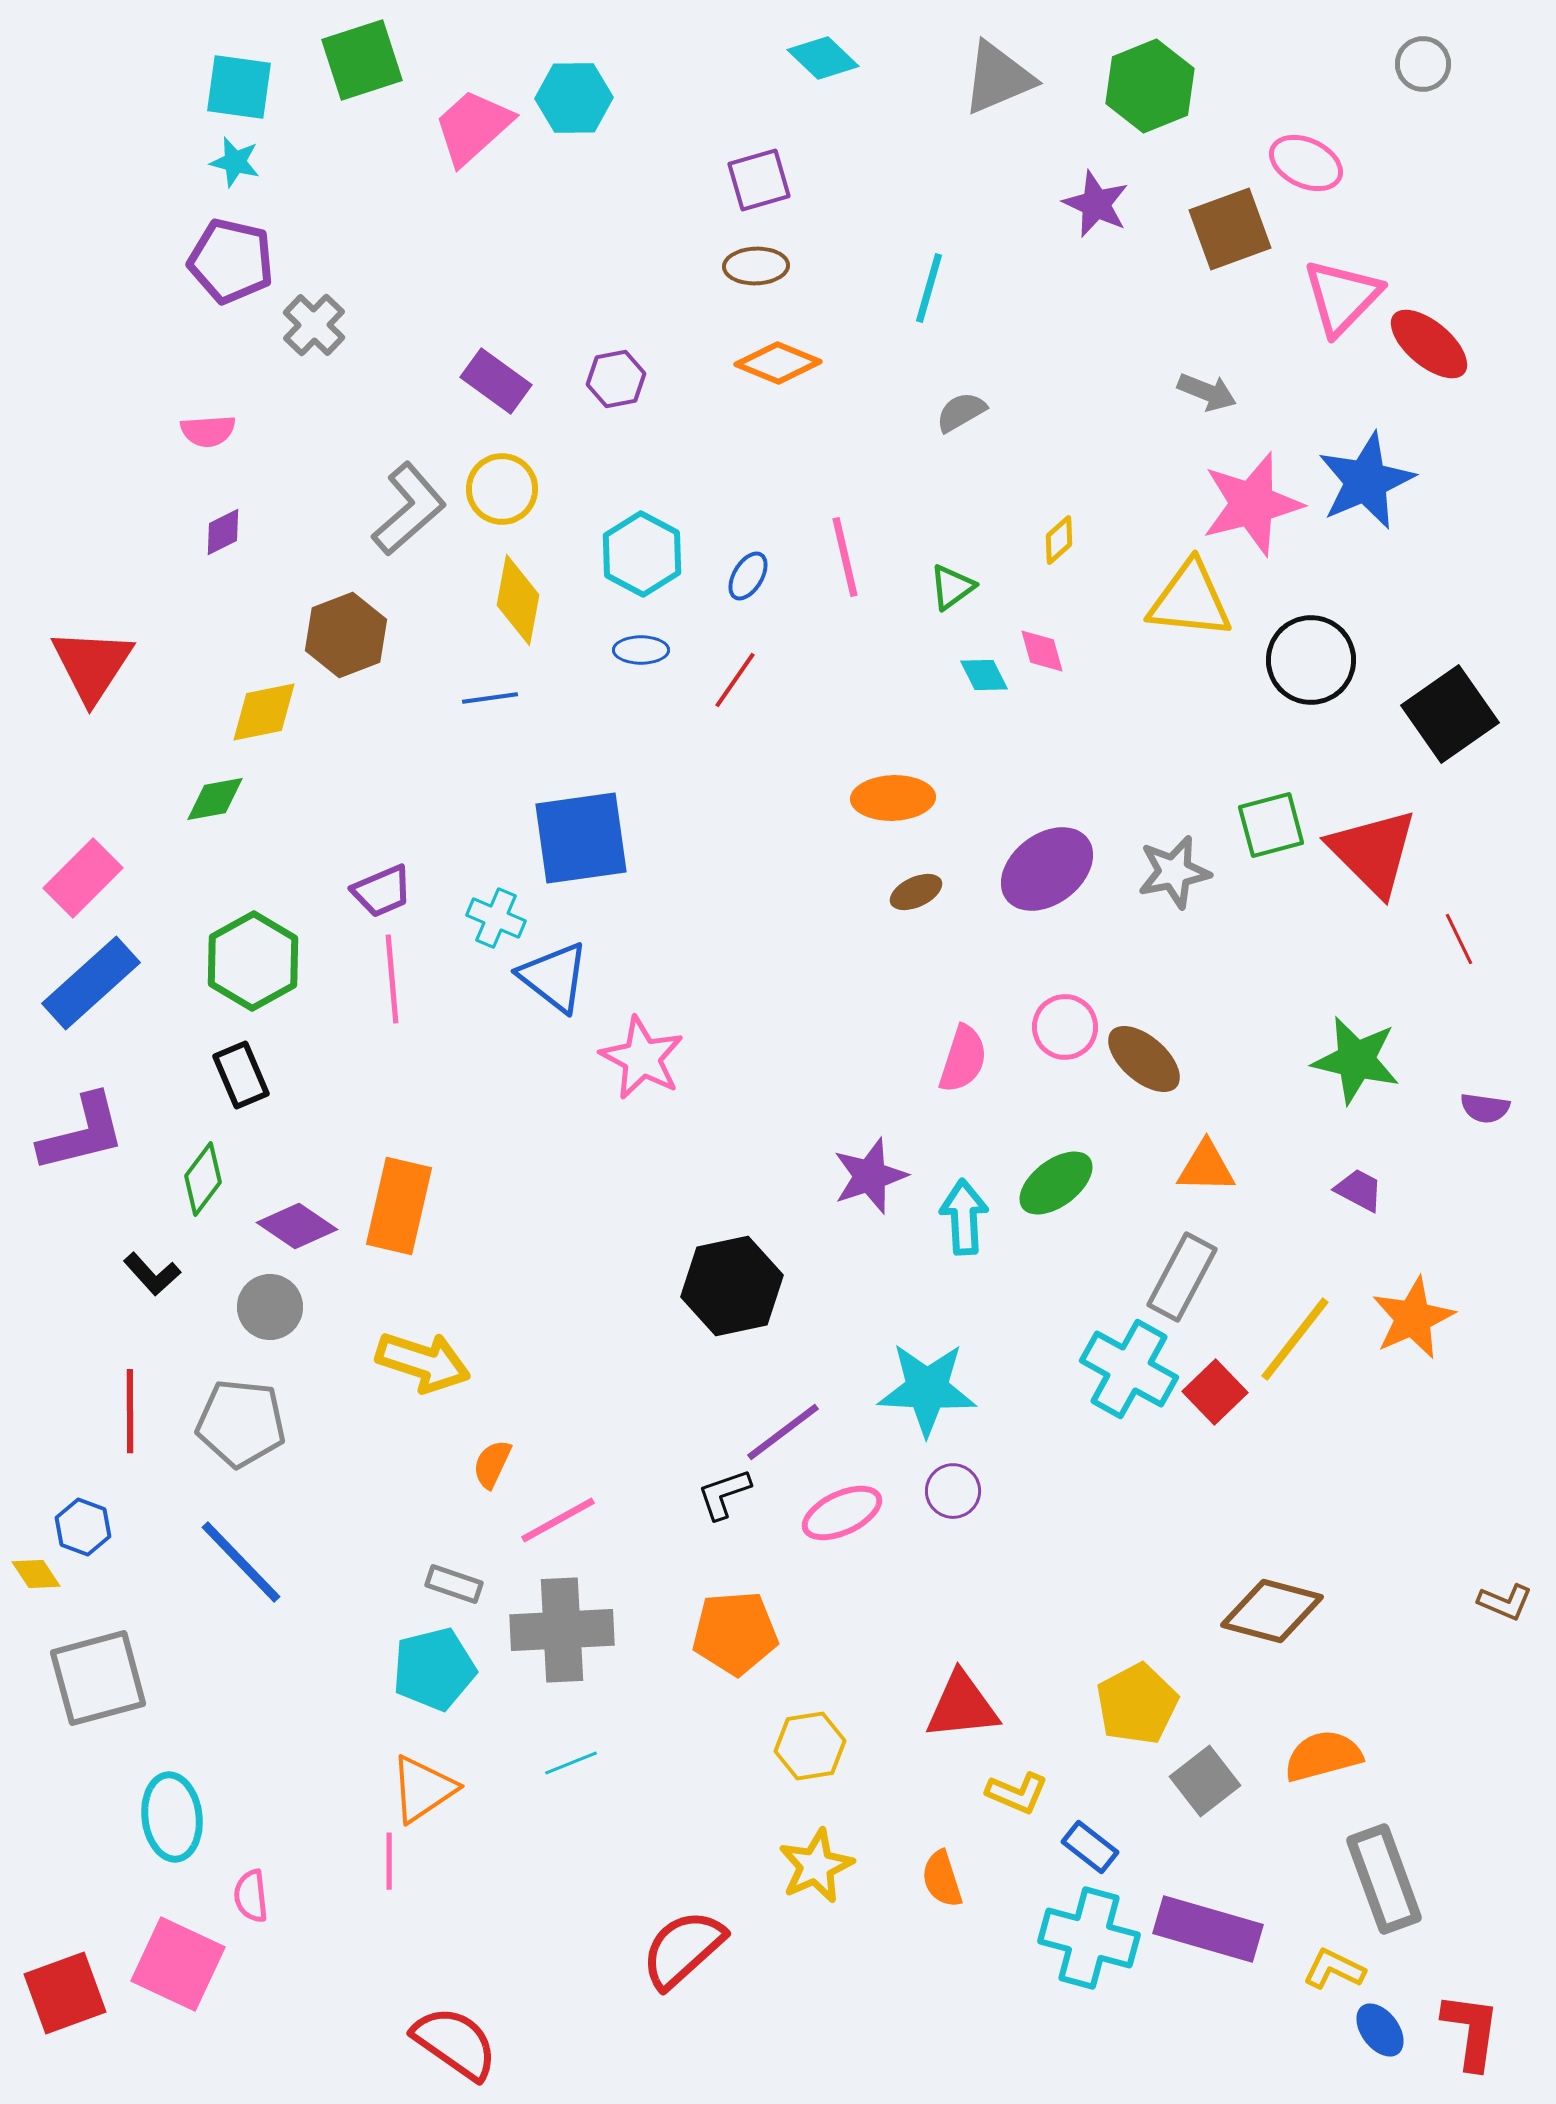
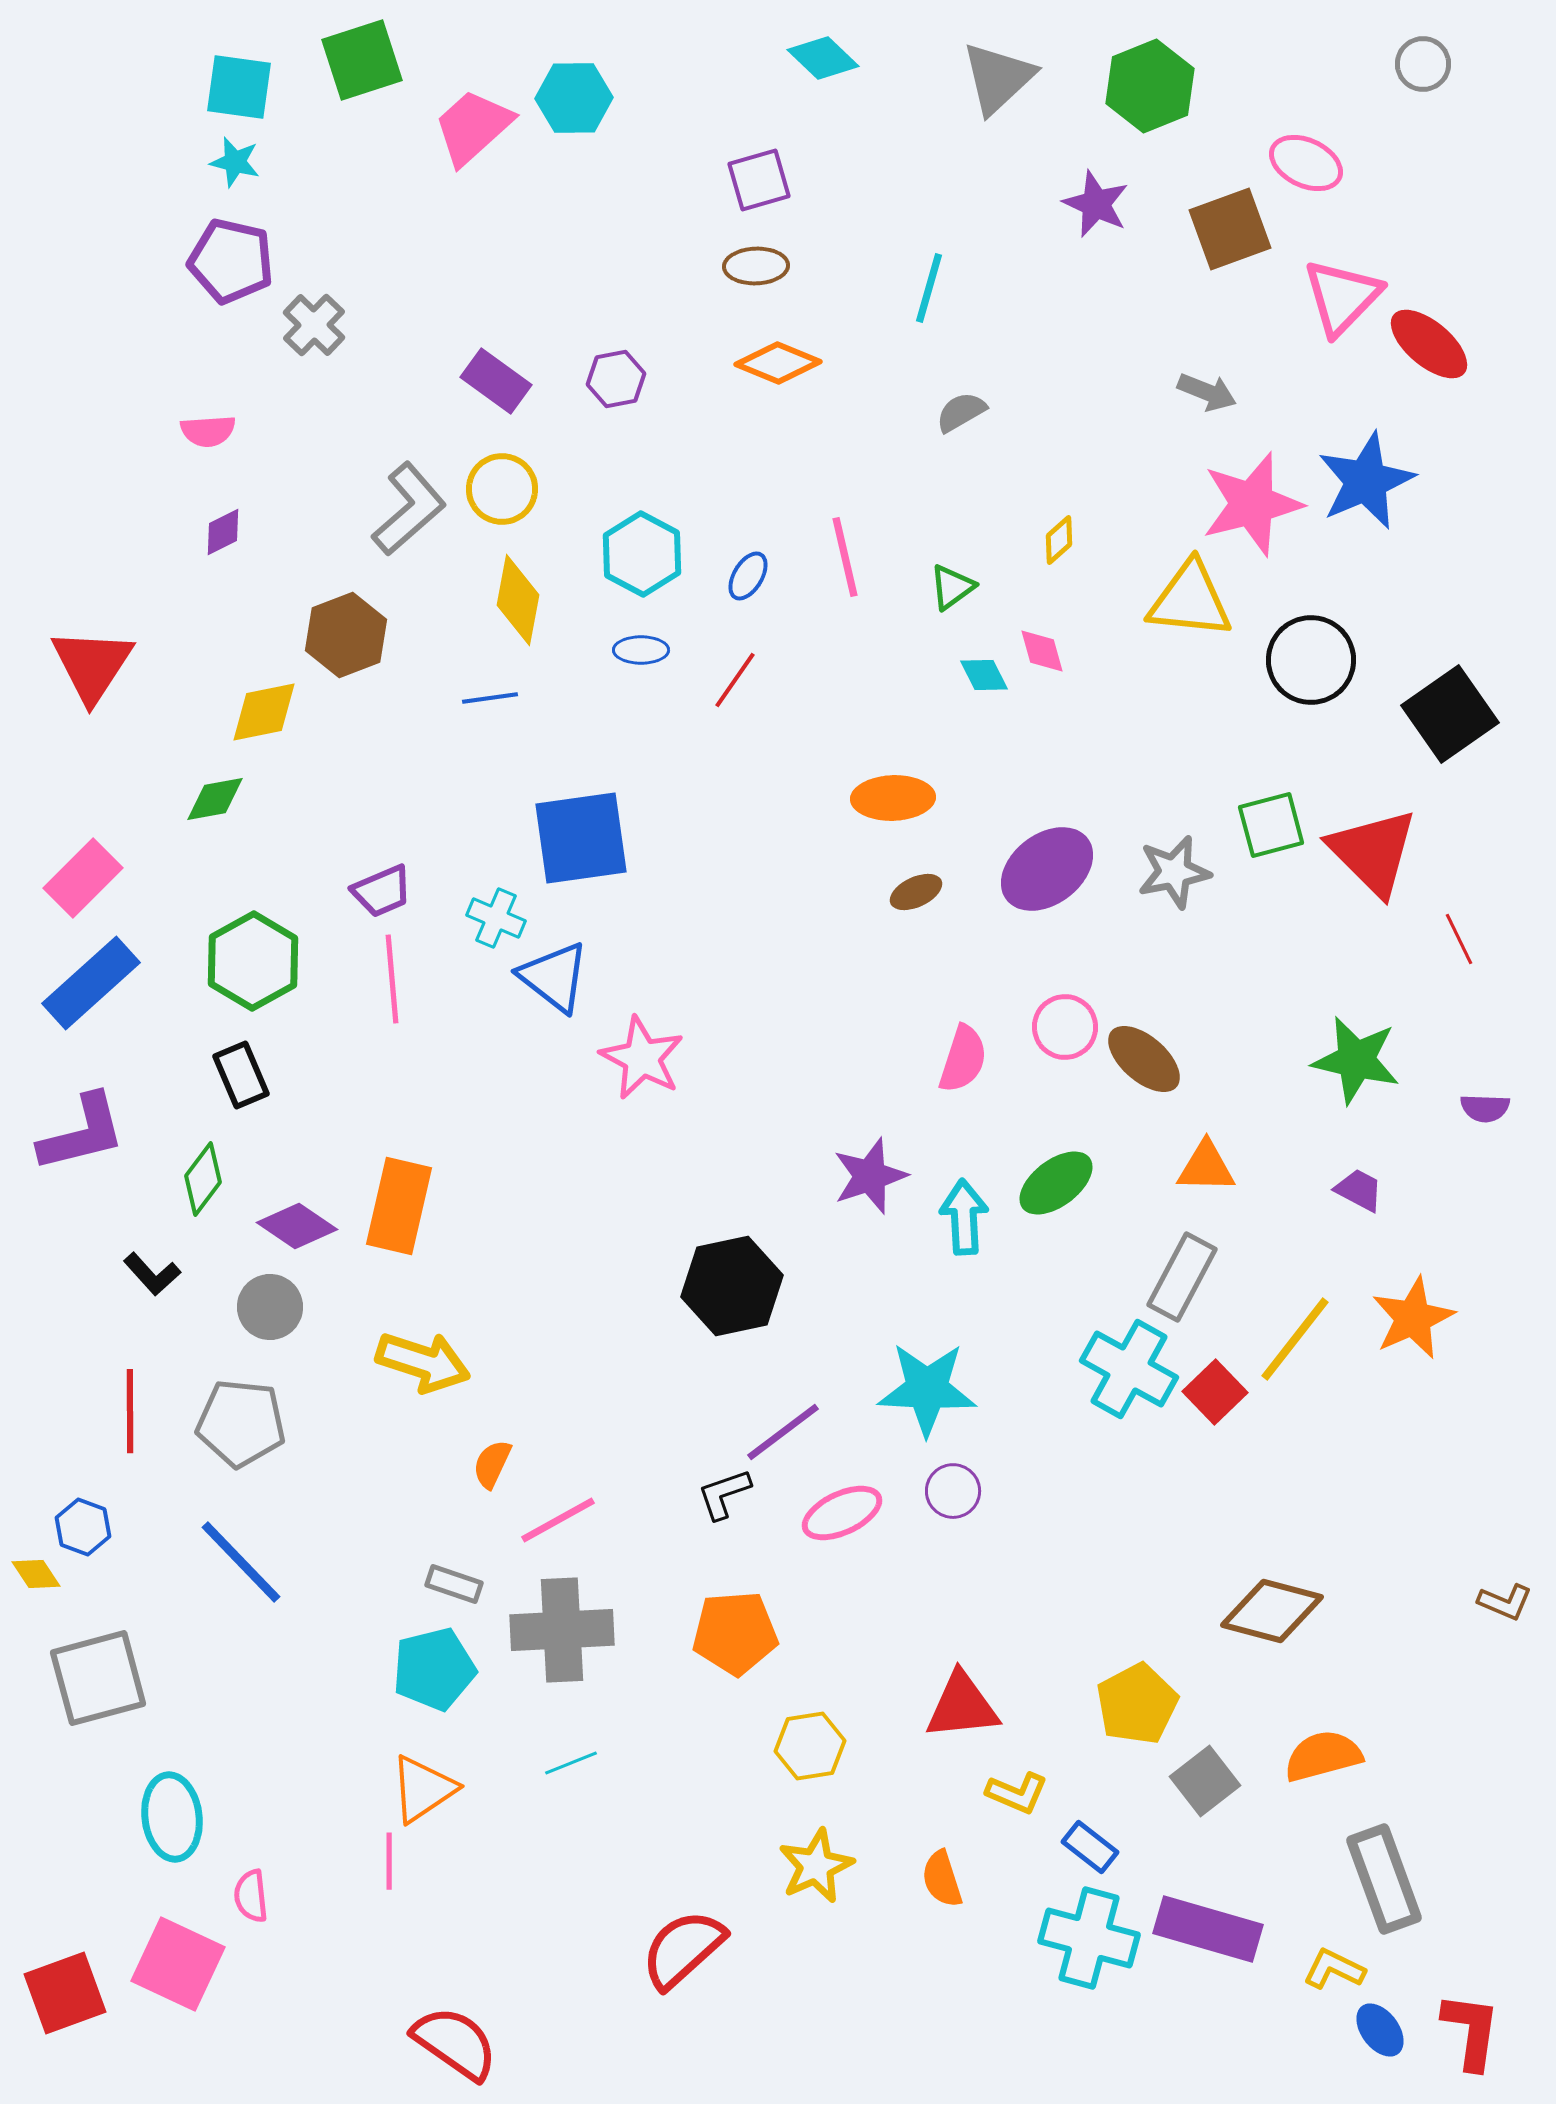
gray triangle at (998, 78): rotated 20 degrees counterclockwise
purple semicircle at (1485, 1108): rotated 6 degrees counterclockwise
